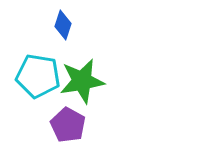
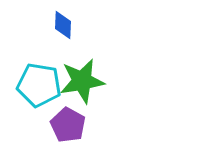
blue diamond: rotated 16 degrees counterclockwise
cyan pentagon: moved 1 px right, 9 px down
